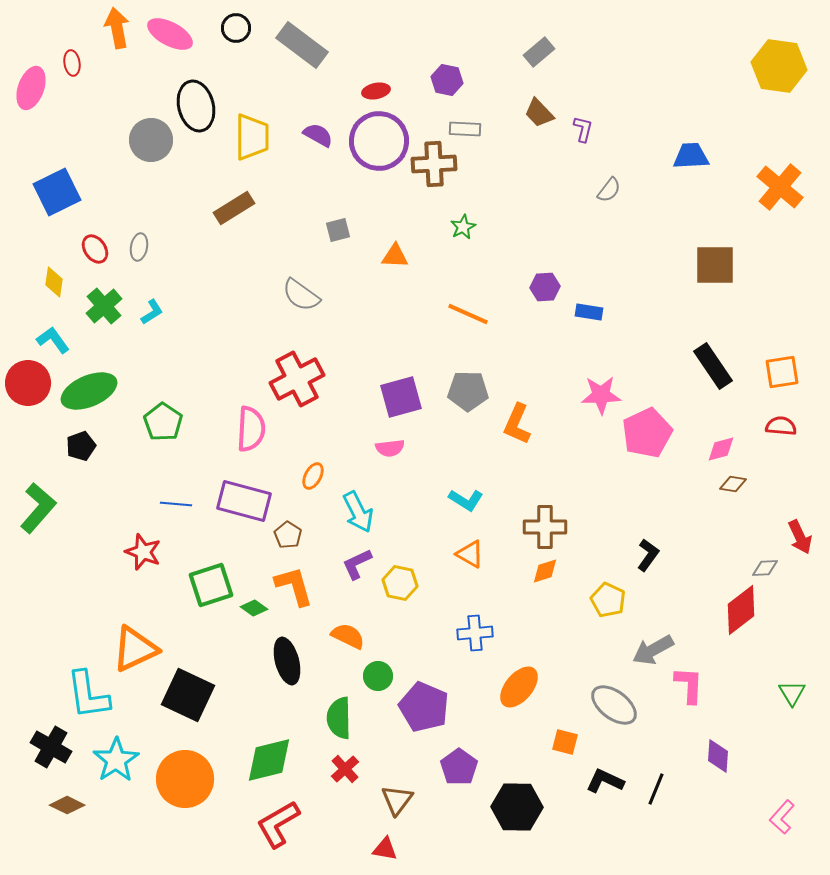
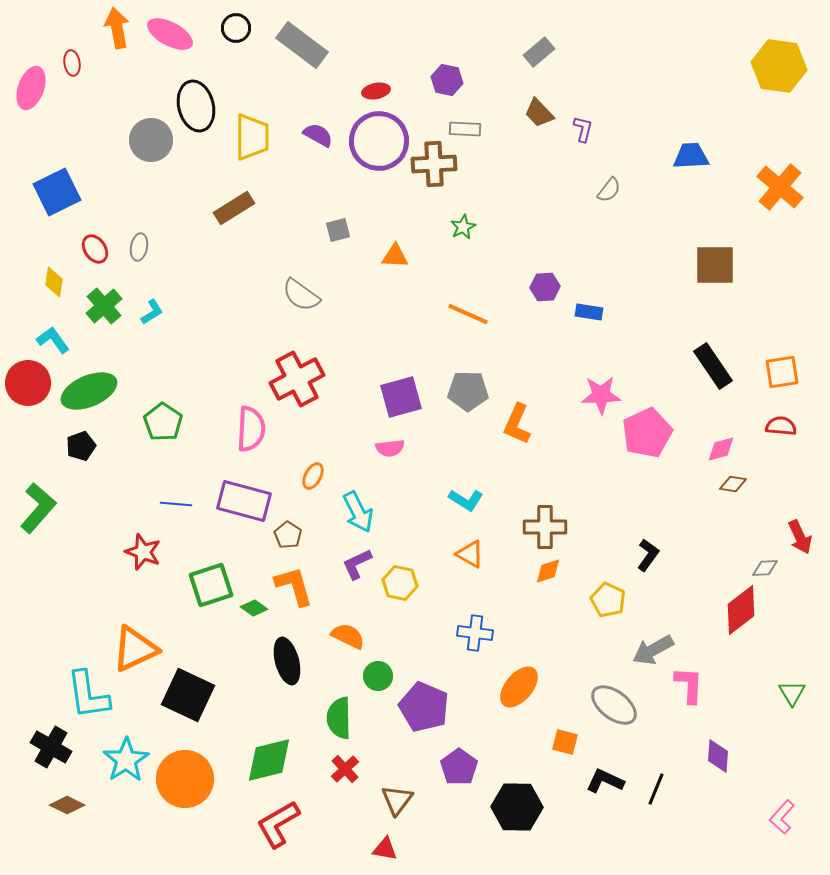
orange diamond at (545, 571): moved 3 px right
blue cross at (475, 633): rotated 12 degrees clockwise
cyan star at (116, 760): moved 10 px right
